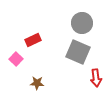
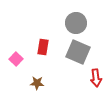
gray circle: moved 6 px left
red rectangle: moved 10 px right, 7 px down; rotated 56 degrees counterclockwise
